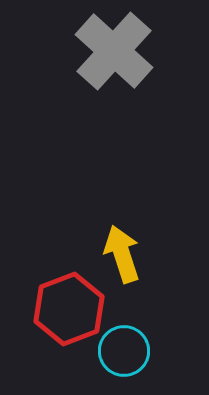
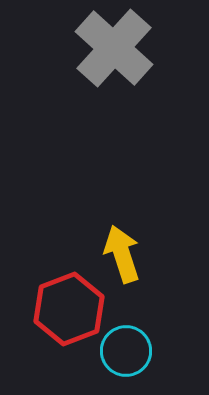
gray cross: moved 3 px up
cyan circle: moved 2 px right
